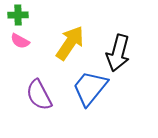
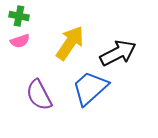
green cross: moved 1 px right, 1 px down; rotated 12 degrees clockwise
pink semicircle: rotated 48 degrees counterclockwise
black arrow: rotated 132 degrees counterclockwise
blue trapezoid: rotated 9 degrees clockwise
